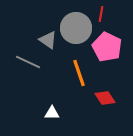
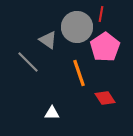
gray circle: moved 1 px right, 1 px up
pink pentagon: moved 2 px left; rotated 12 degrees clockwise
gray line: rotated 20 degrees clockwise
